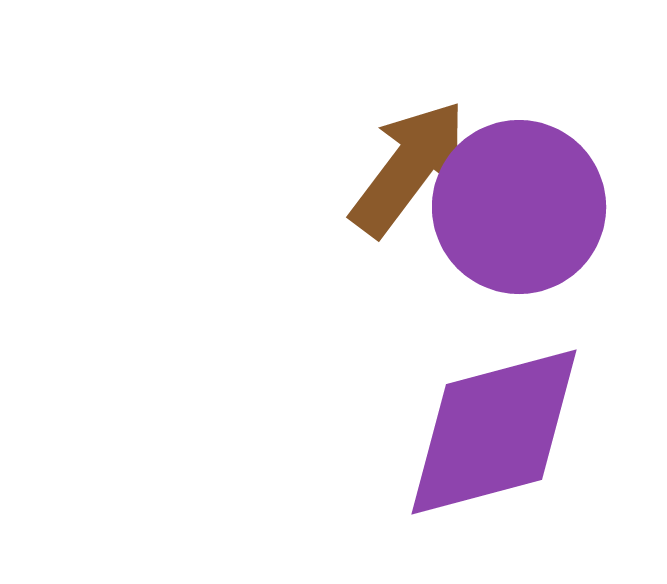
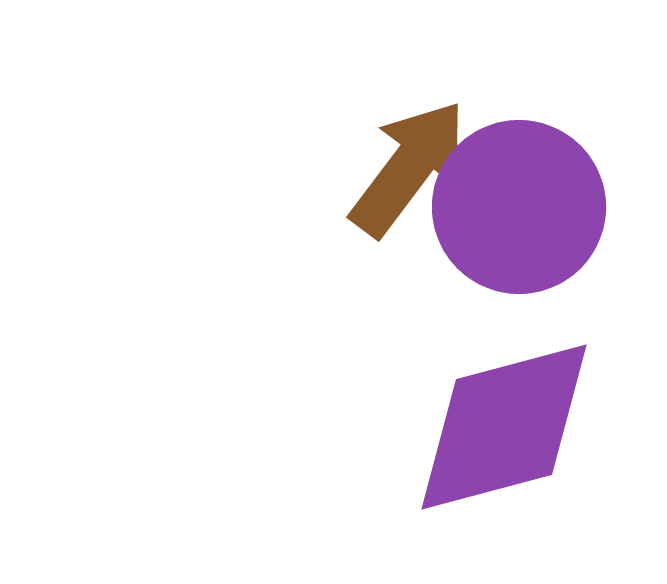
purple diamond: moved 10 px right, 5 px up
